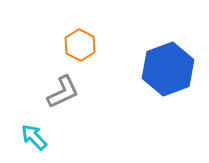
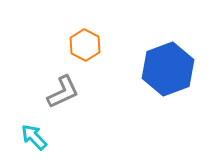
orange hexagon: moved 5 px right
